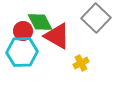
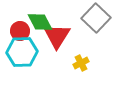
red circle: moved 3 px left
red triangle: rotated 32 degrees clockwise
